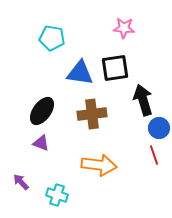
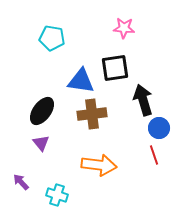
blue triangle: moved 1 px right, 8 px down
purple triangle: rotated 30 degrees clockwise
